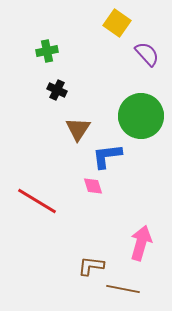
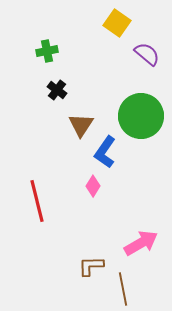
purple semicircle: rotated 8 degrees counterclockwise
black cross: rotated 12 degrees clockwise
brown triangle: moved 3 px right, 4 px up
blue L-shape: moved 2 px left, 4 px up; rotated 48 degrees counterclockwise
pink diamond: rotated 50 degrees clockwise
red line: rotated 45 degrees clockwise
pink arrow: rotated 44 degrees clockwise
brown L-shape: rotated 8 degrees counterclockwise
brown line: rotated 68 degrees clockwise
